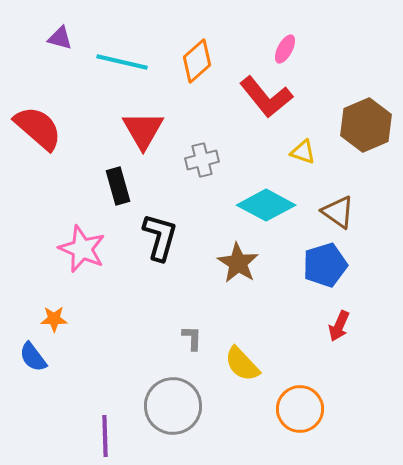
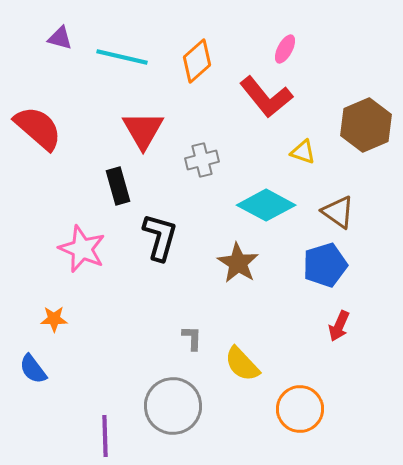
cyan line: moved 5 px up
blue semicircle: moved 12 px down
